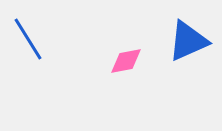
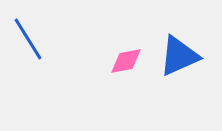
blue triangle: moved 9 px left, 15 px down
